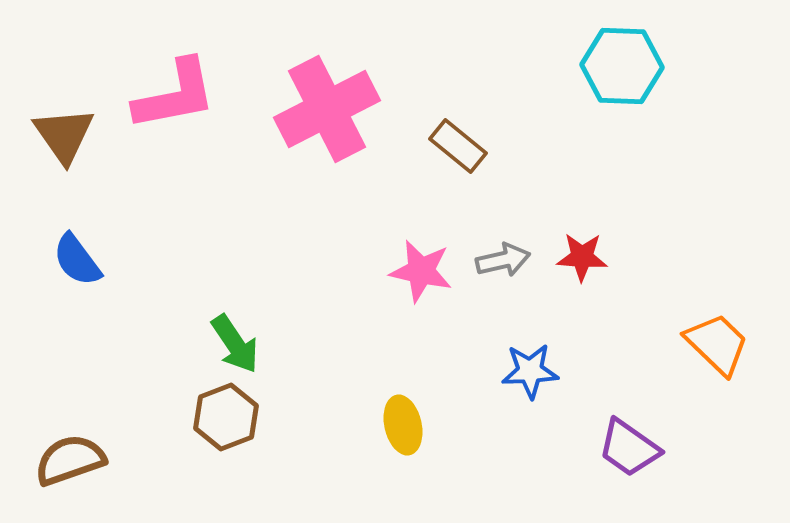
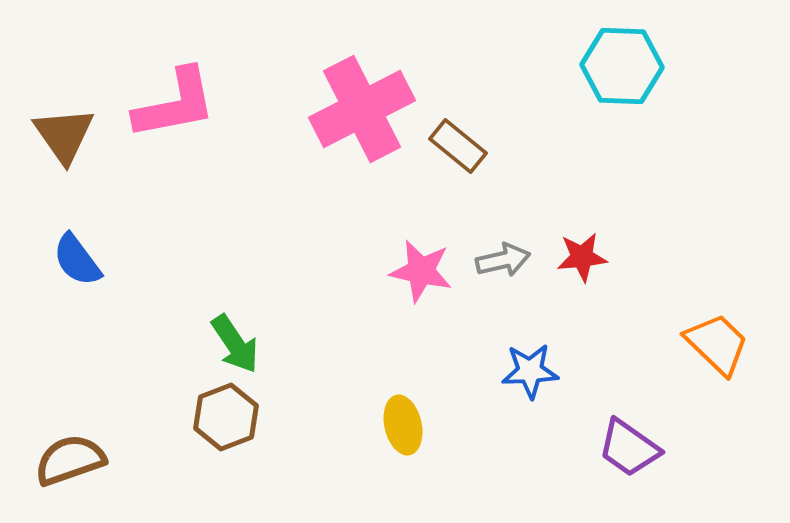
pink L-shape: moved 9 px down
pink cross: moved 35 px right
red star: rotated 9 degrees counterclockwise
